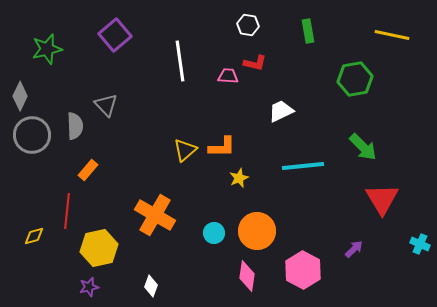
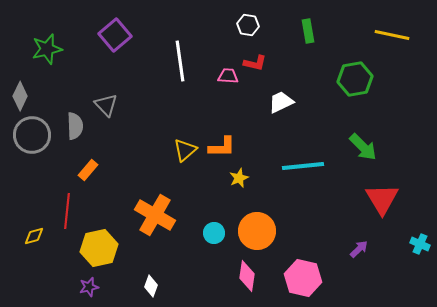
white trapezoid: moved 9 px up
purple arrow: moved 5 px right
pink hexagon: moved 8 px down; rotated 15 degrees counterclockwise
